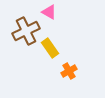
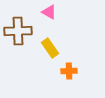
brown cross: moved 8 px left; rotated 24 degrees clockwise
orange cross: rotated 28 degrees clockwise
